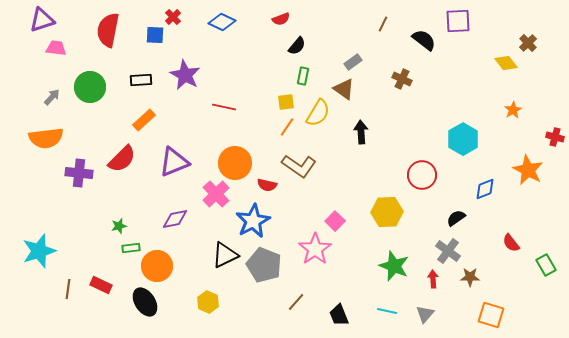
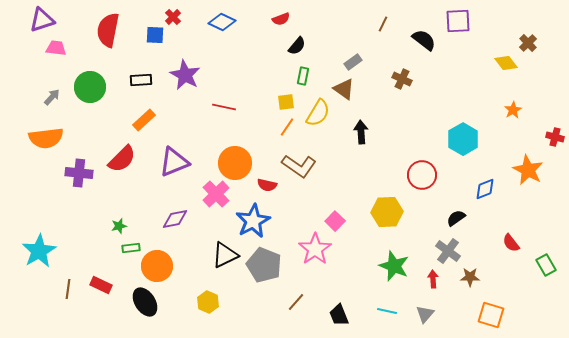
cyan star at (39, 251): rotated 12 degrees counterclockwise
